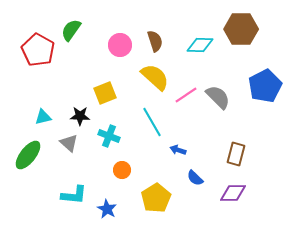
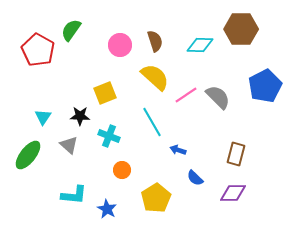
cyan triangle: rotated 42 degrees counterclockwise
gray triangle: moved 2 px down
